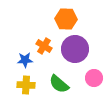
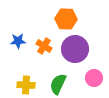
blue star: moved 7 px left, 19 px up
green semicircle: moved 1 px left; rotated 75 degrees clockwise
